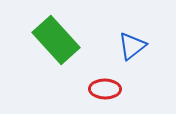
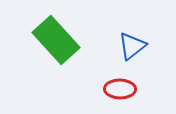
red ellipse: moved 15 px right
